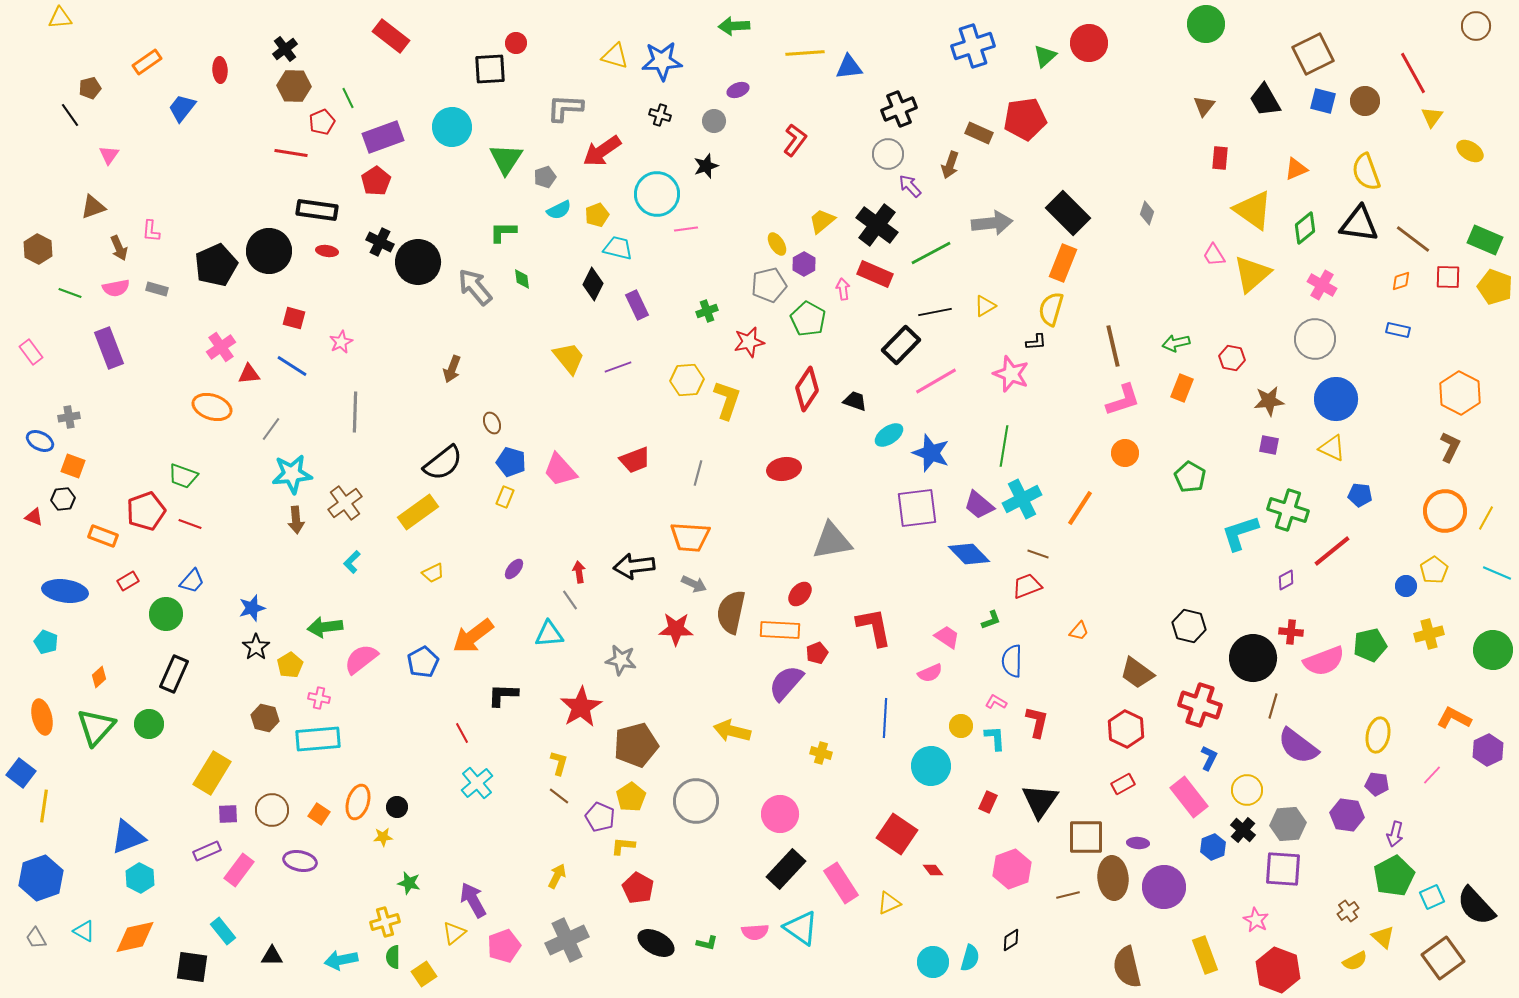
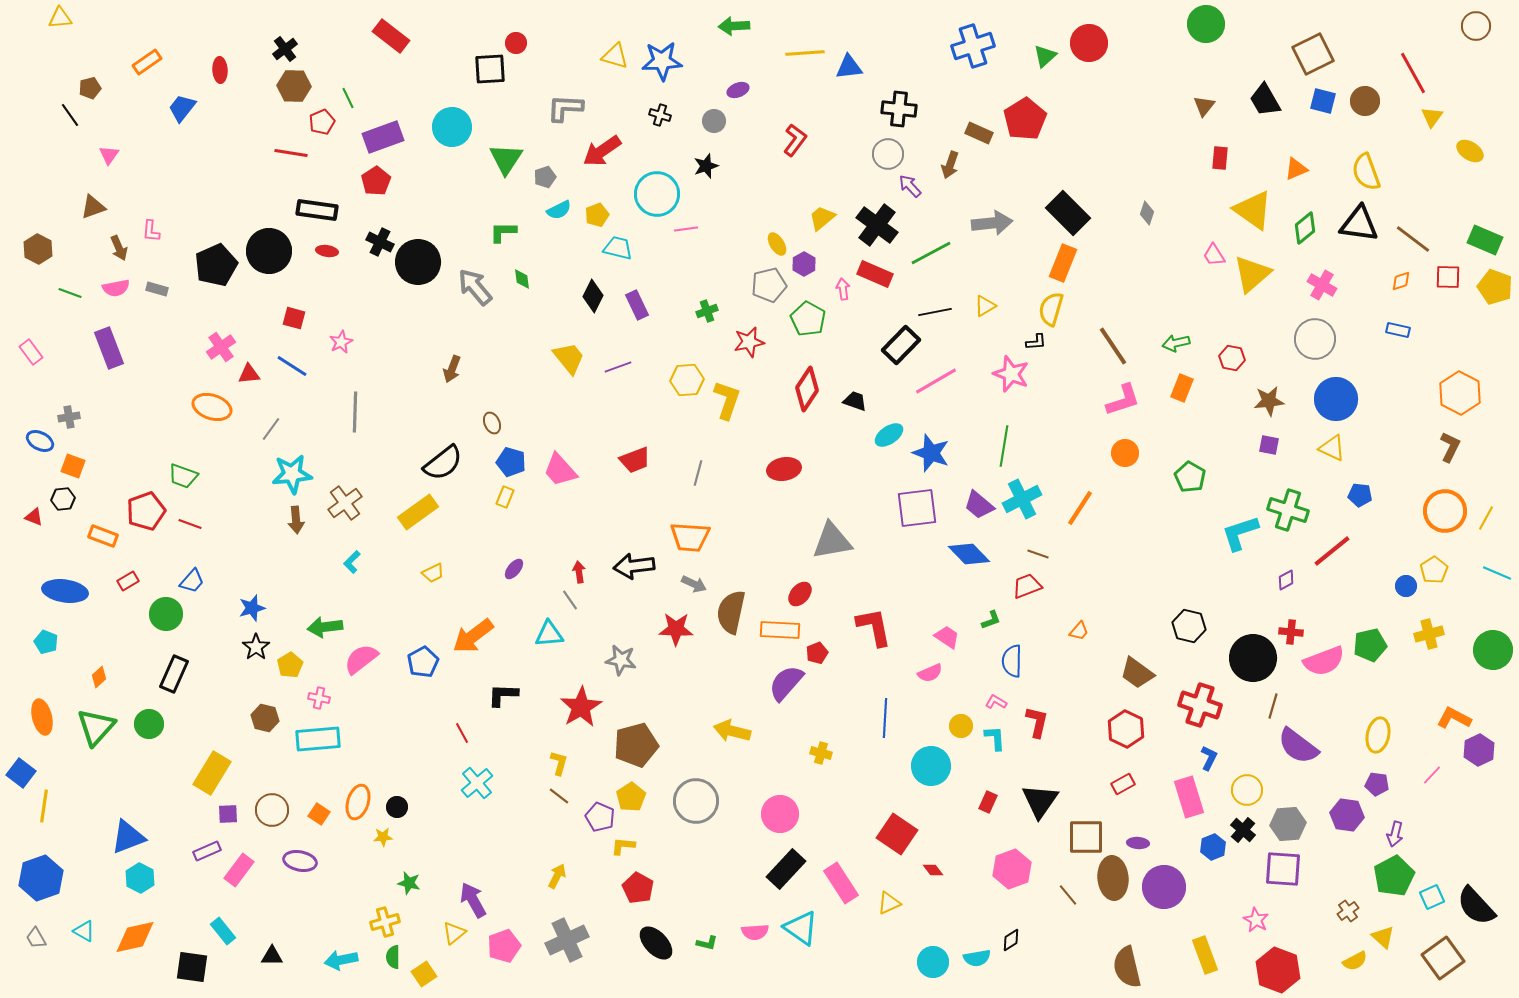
black cross at (899, 109): rotated 28 degrees clockwise
red pentagon at (1025, 119): rotated 24 degrees counterclockwise
yellow trapezoid at (822, 221): moved 3 px up
black diamond at (593, 284): moved 12 px down
brown line at (1113, 346): rotated 21 degrees counterclockwise
purple hexagon at (1488, 750): moved 9 px left
pink rectangle at (1189, 797): rotated 21 degrees clockwise
brown line at (1068, 895): rotated 65 degrees clockwise
black ellipse at (656, 943): rotated 18 degrees clockwise
cyan semicircle at (970, 958): moved 7 px right; rotated 64 degrees clockwise
